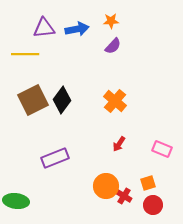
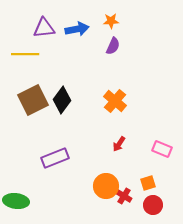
purple semicircle: rotated 18 degrees counterclockwise
